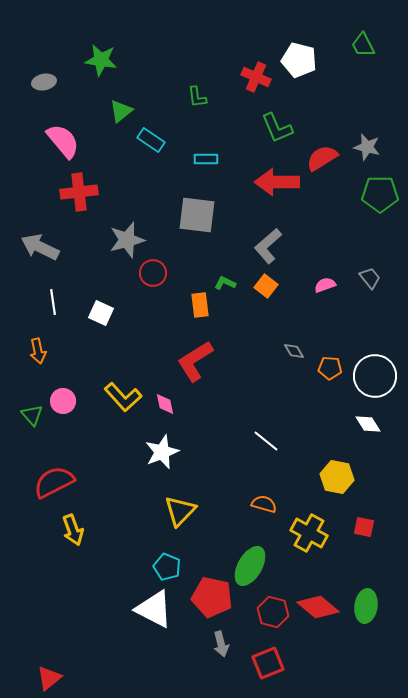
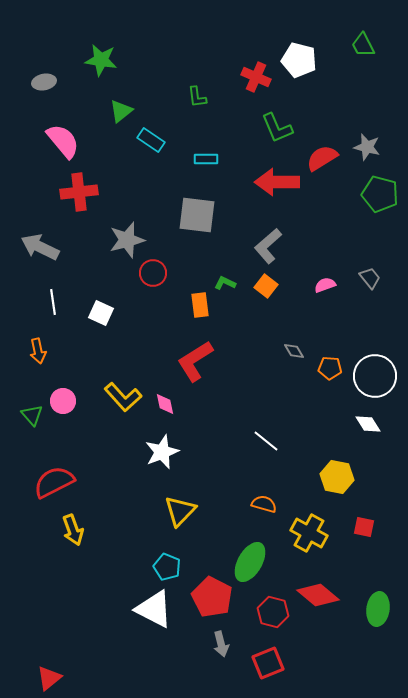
green pentagon at (380, 194): rotated 15 degrees clockwise
green ellipse at (250, 566): moved 4 px up
red pentagon at (212, 597): rotated 15 degrees clockwise
green ellipse at (366, 606): moved 12 px right, 3 px down
red diamond at (318, 607): moved 12 px up
